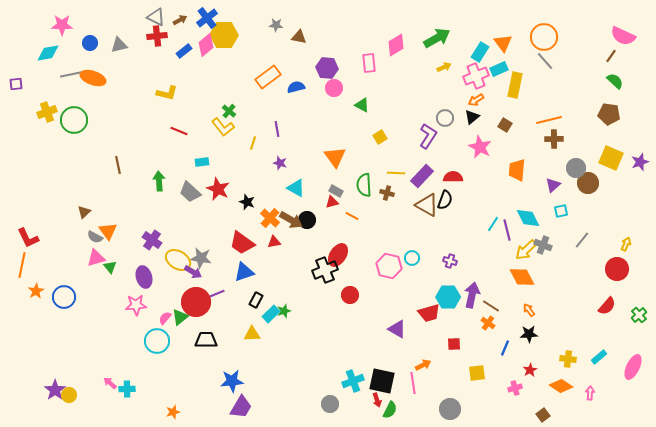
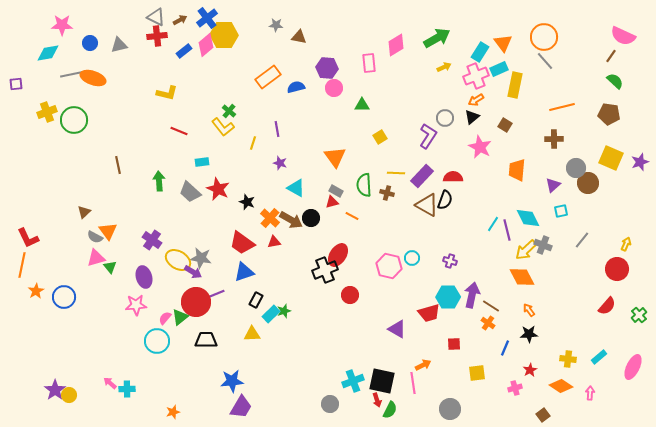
green triangle at (362, 105): rotated 28 degrees counterclockwise
orange line at (549, 120): moved 13 px right, 13 px up
black circle at (307, 220): moved 4 px right, 2 px up
